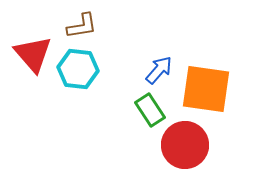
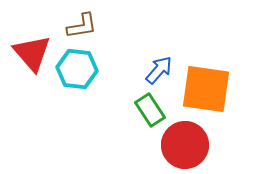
red triangle: moved 1 px left, 1 px up
cyan hexagon: moved 1 px left
